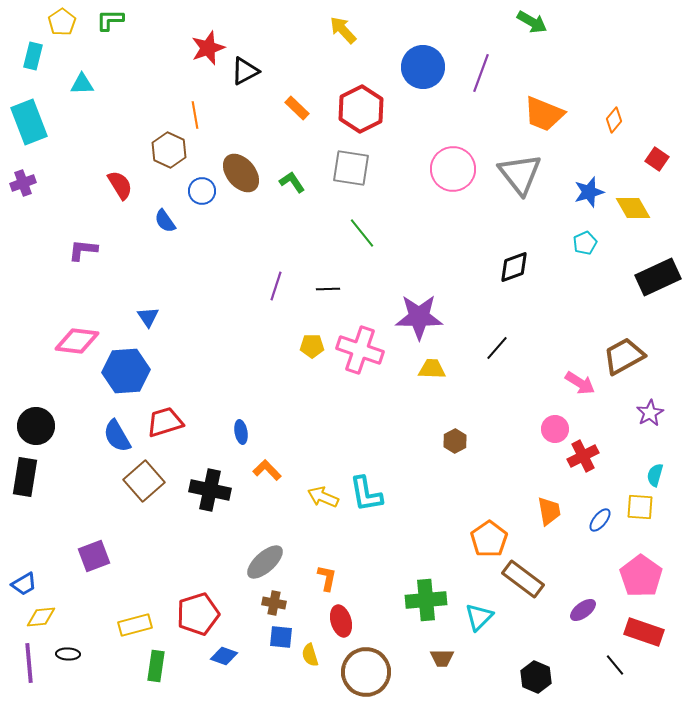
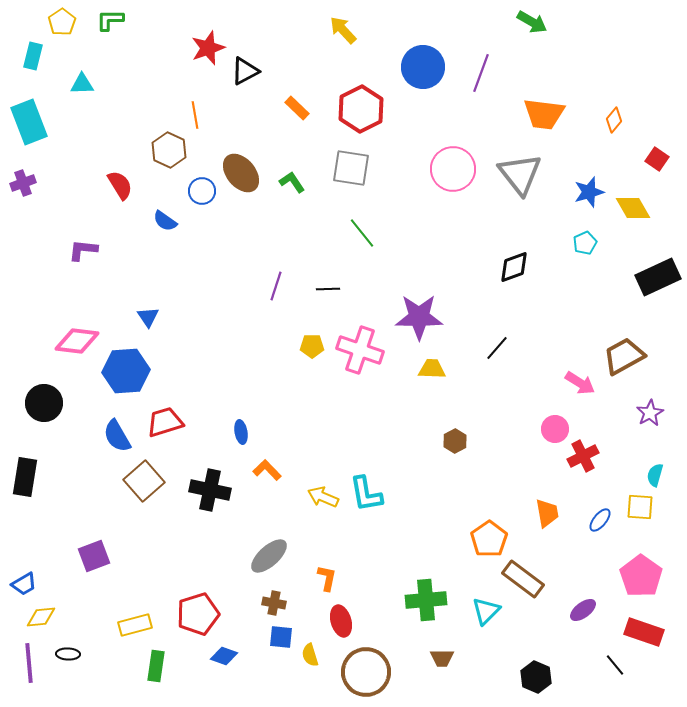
orange trapezoid at (544, 114): rotated 15 degrees counterclockwise
blue semicircle at (165, 221): rotated 20 degrees counterclockwise
black circle at (36, 426): moved 8 px right, 23 px up
orange trapezoid at (549, 511): moved 2 px left, 2 px down
gray ellipse at (265, 562): moved 4 px right, 6 px up
cyan triangle at (479, 617): moved 7 px right, 6 px up
